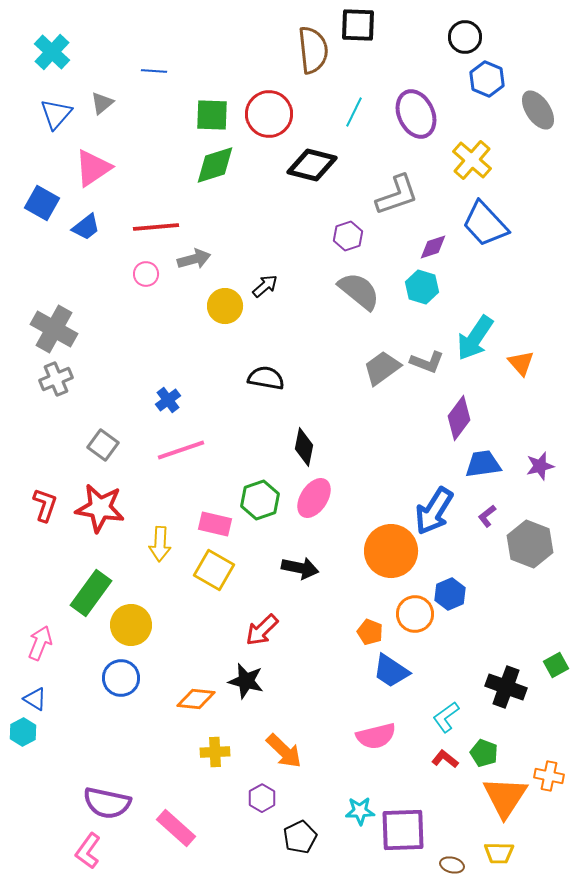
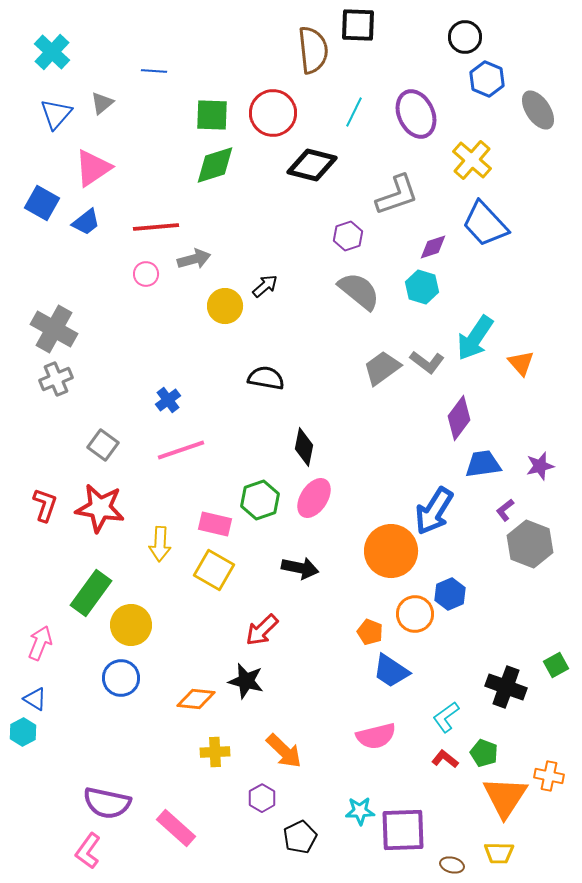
red circle at (269, 114): moved 4 px right, 1 px up
blue trapezoid at (86, 227): moved 5 px up
gray L-shape at (427, 362): rotated 16 degrees clockwise
purple L-shape at (487, 516): moved 18 px right, 6 px up
